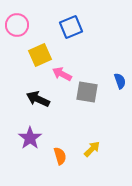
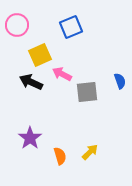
gray square: rotated 15 degrees counterclockwise
black arrow: moved 7 px left, 17 px up
yellow arrow: moved 2 px left, 3 px down
